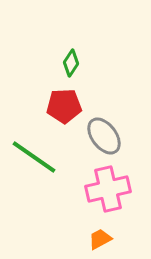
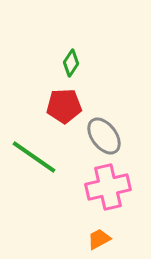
pink cross: moved 2 px up
orange trapezoid: moved 1 px left
